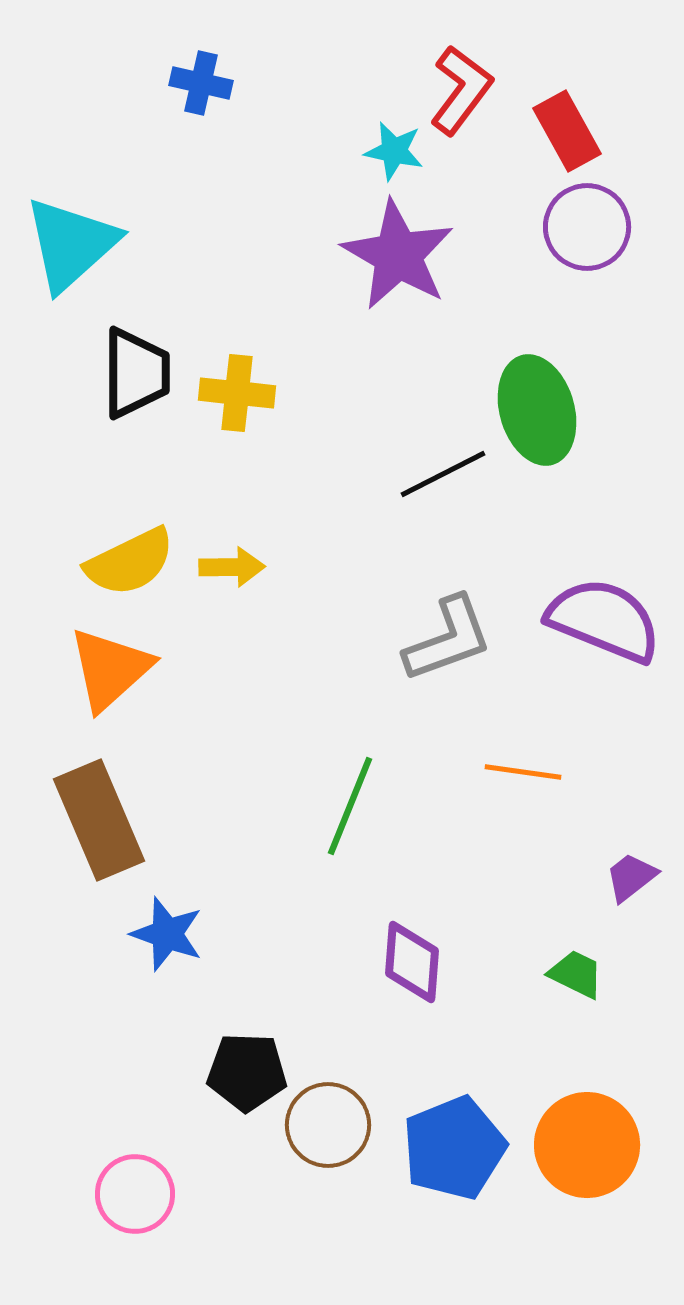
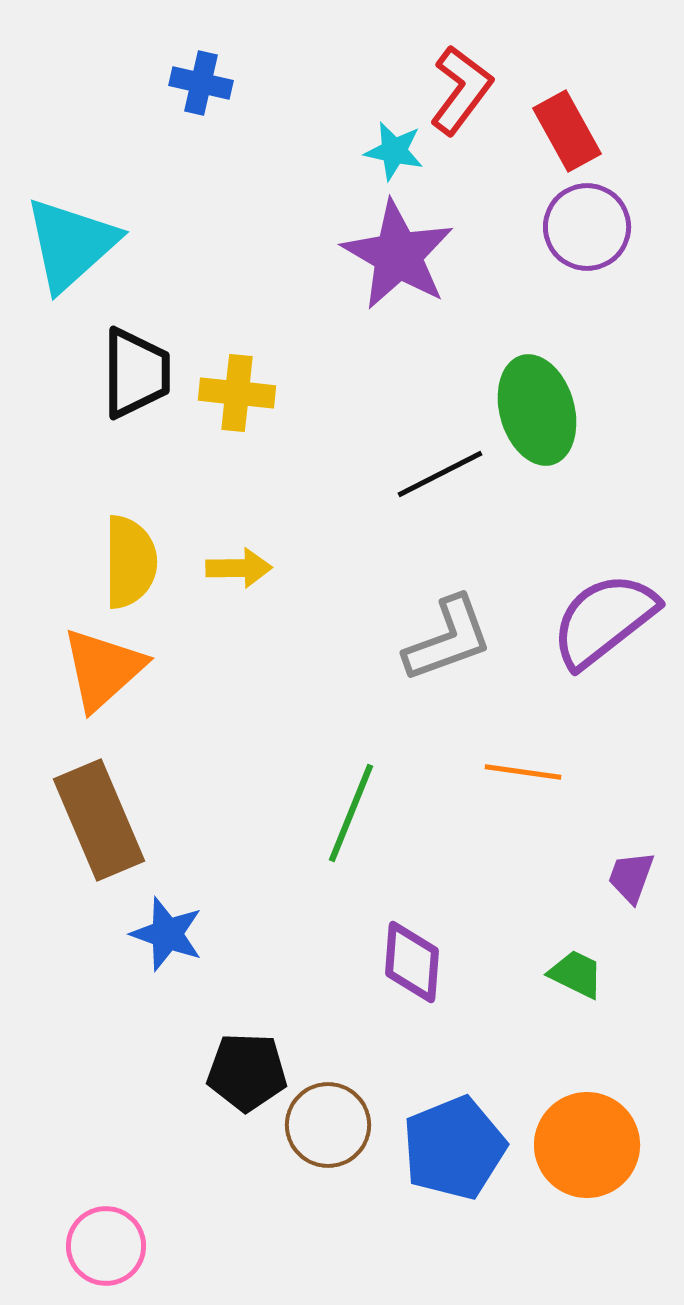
black line: moved 3 px left
yellow semicircle: rotated 64 degrees counterclockwise
yellow arrow: moved 7 px right, 1 px down
purple semicircle: rotated 60 degrees counterclockwise
orange triangle: moved 7 px left
green line: moved 1 px right, 7 px down
purple trapezoid: rotated 32 degrees counterclockwise
pink circle: moved 29 px left, 52 px down
